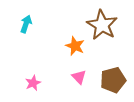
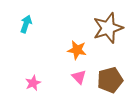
brown star: moved 6 px right, 3 px down; rotated 24 degrees clockwise
orange star: moved 2 px right, 4 px down; rotated 12 degrees counterclockwise
brown pentagon: moved 3 px left
